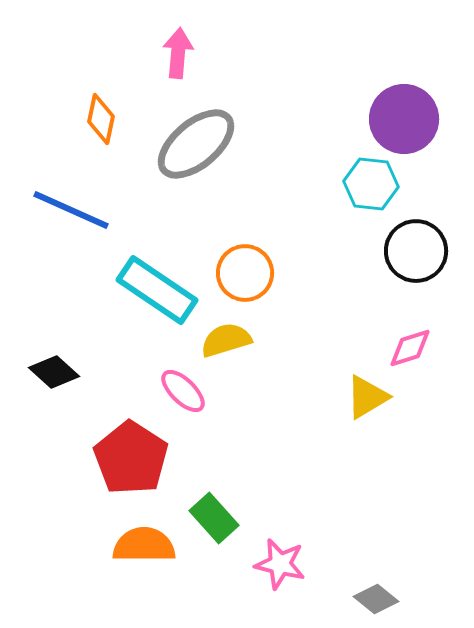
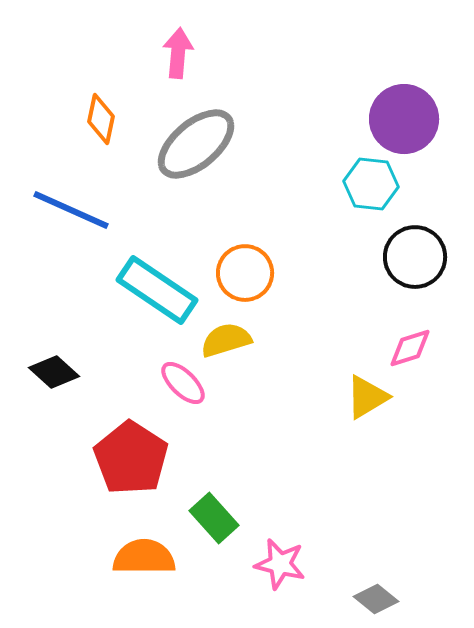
black circle: moved 1 px left, 6 px down
pink ellipse: moved 8 px up
orange semicircle: moved 12 px down
